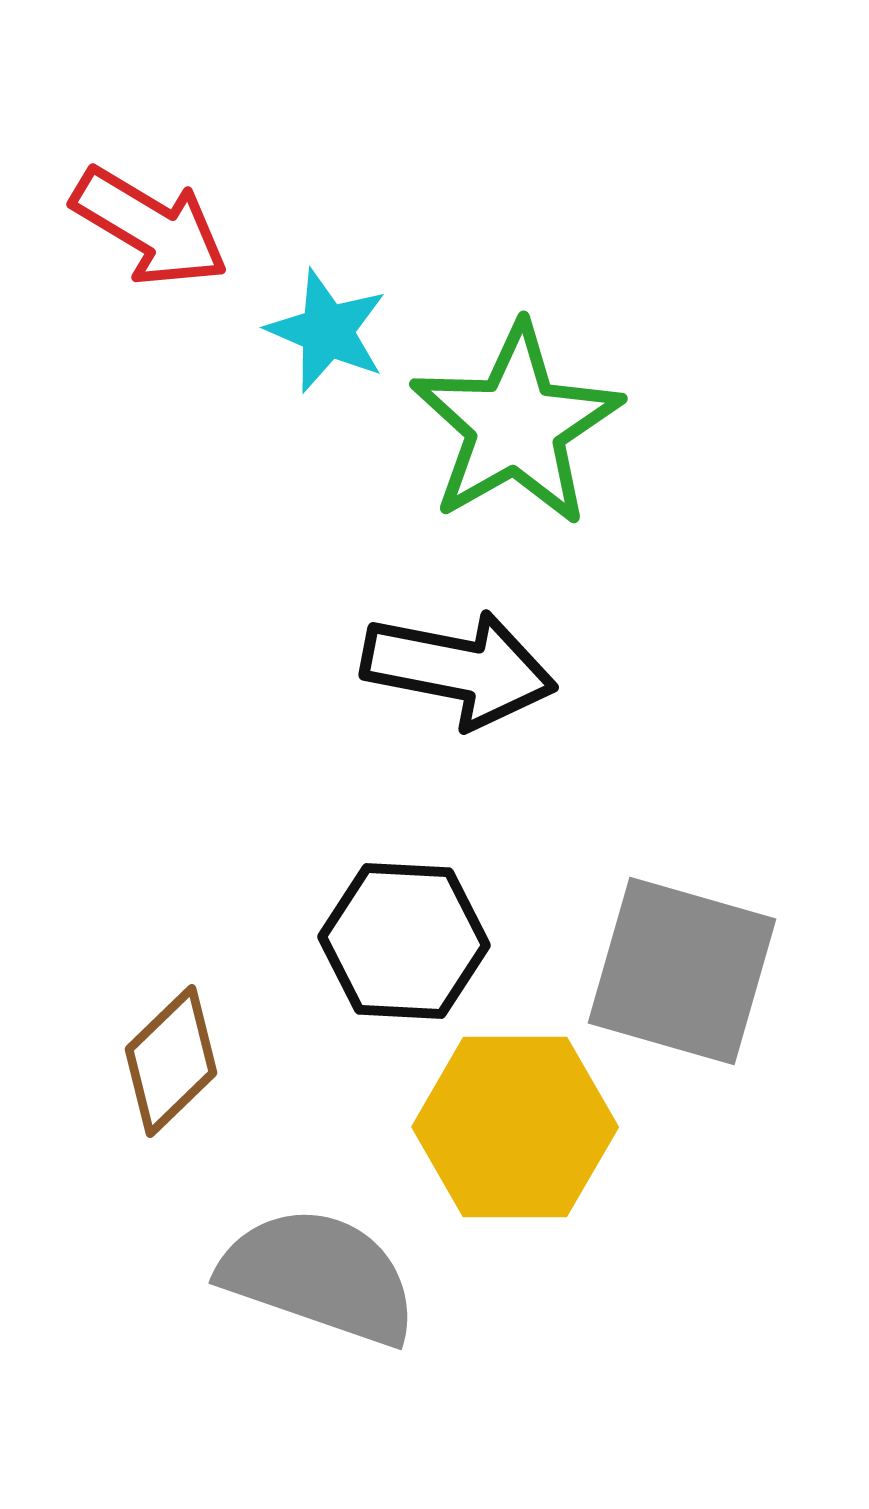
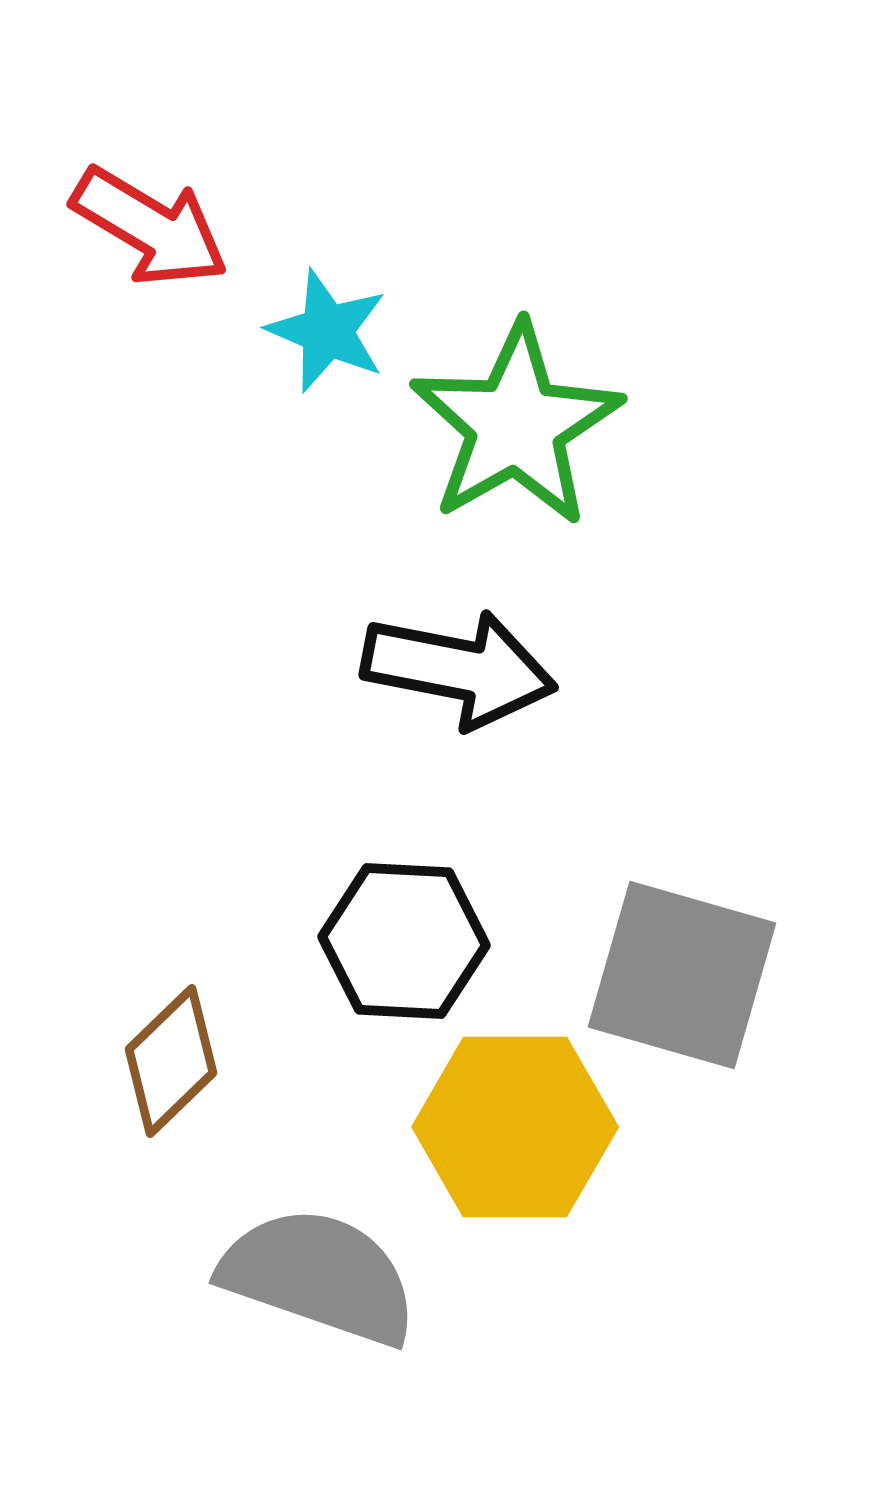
gray square: moved 4 px down
